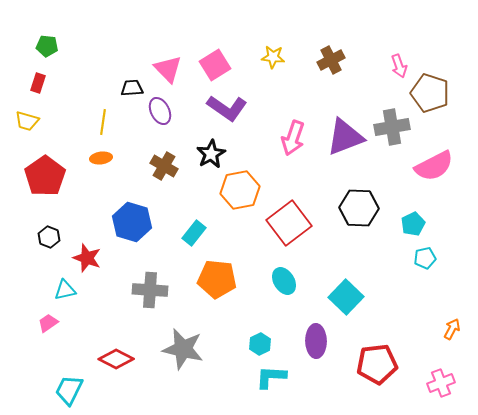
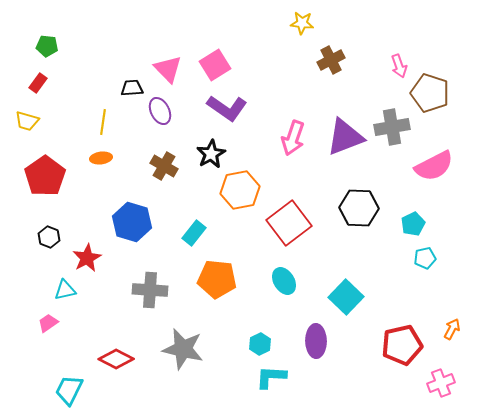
yellow star at (273, 57): moved 29 px right, 34 px up
red rectangle at (38, 83): rotated 18 degrees clockwise
red star at (87, 258): rotated 24 degrees clockwise
red pentagon at (377, 364): moved 25 px right, 19 px up; rotated 6 degrees counterclockwise
